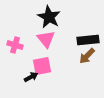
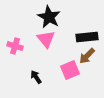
black rectangle: moved 1 px left, 3 px up
pink cross: moved 1 px down
pink square: moved 28 px right, 4 px down; rotated 12 degrees counterclockwise
black arrow: moved 5 px right; rotated 96 degrees counterclockwise
